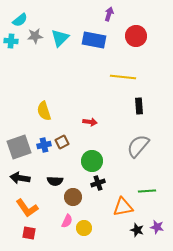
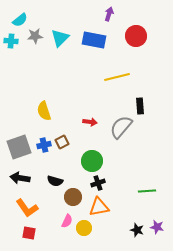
yellow line: moved 6 px left; rotated 20 degrees counterclockwise
black rectangle: moved 1 px right
gray semicircle: moved 17 px left, 19 px up
black semicircle: rotated 14 degrees clockwise
orange triangle: moved 24 px left
